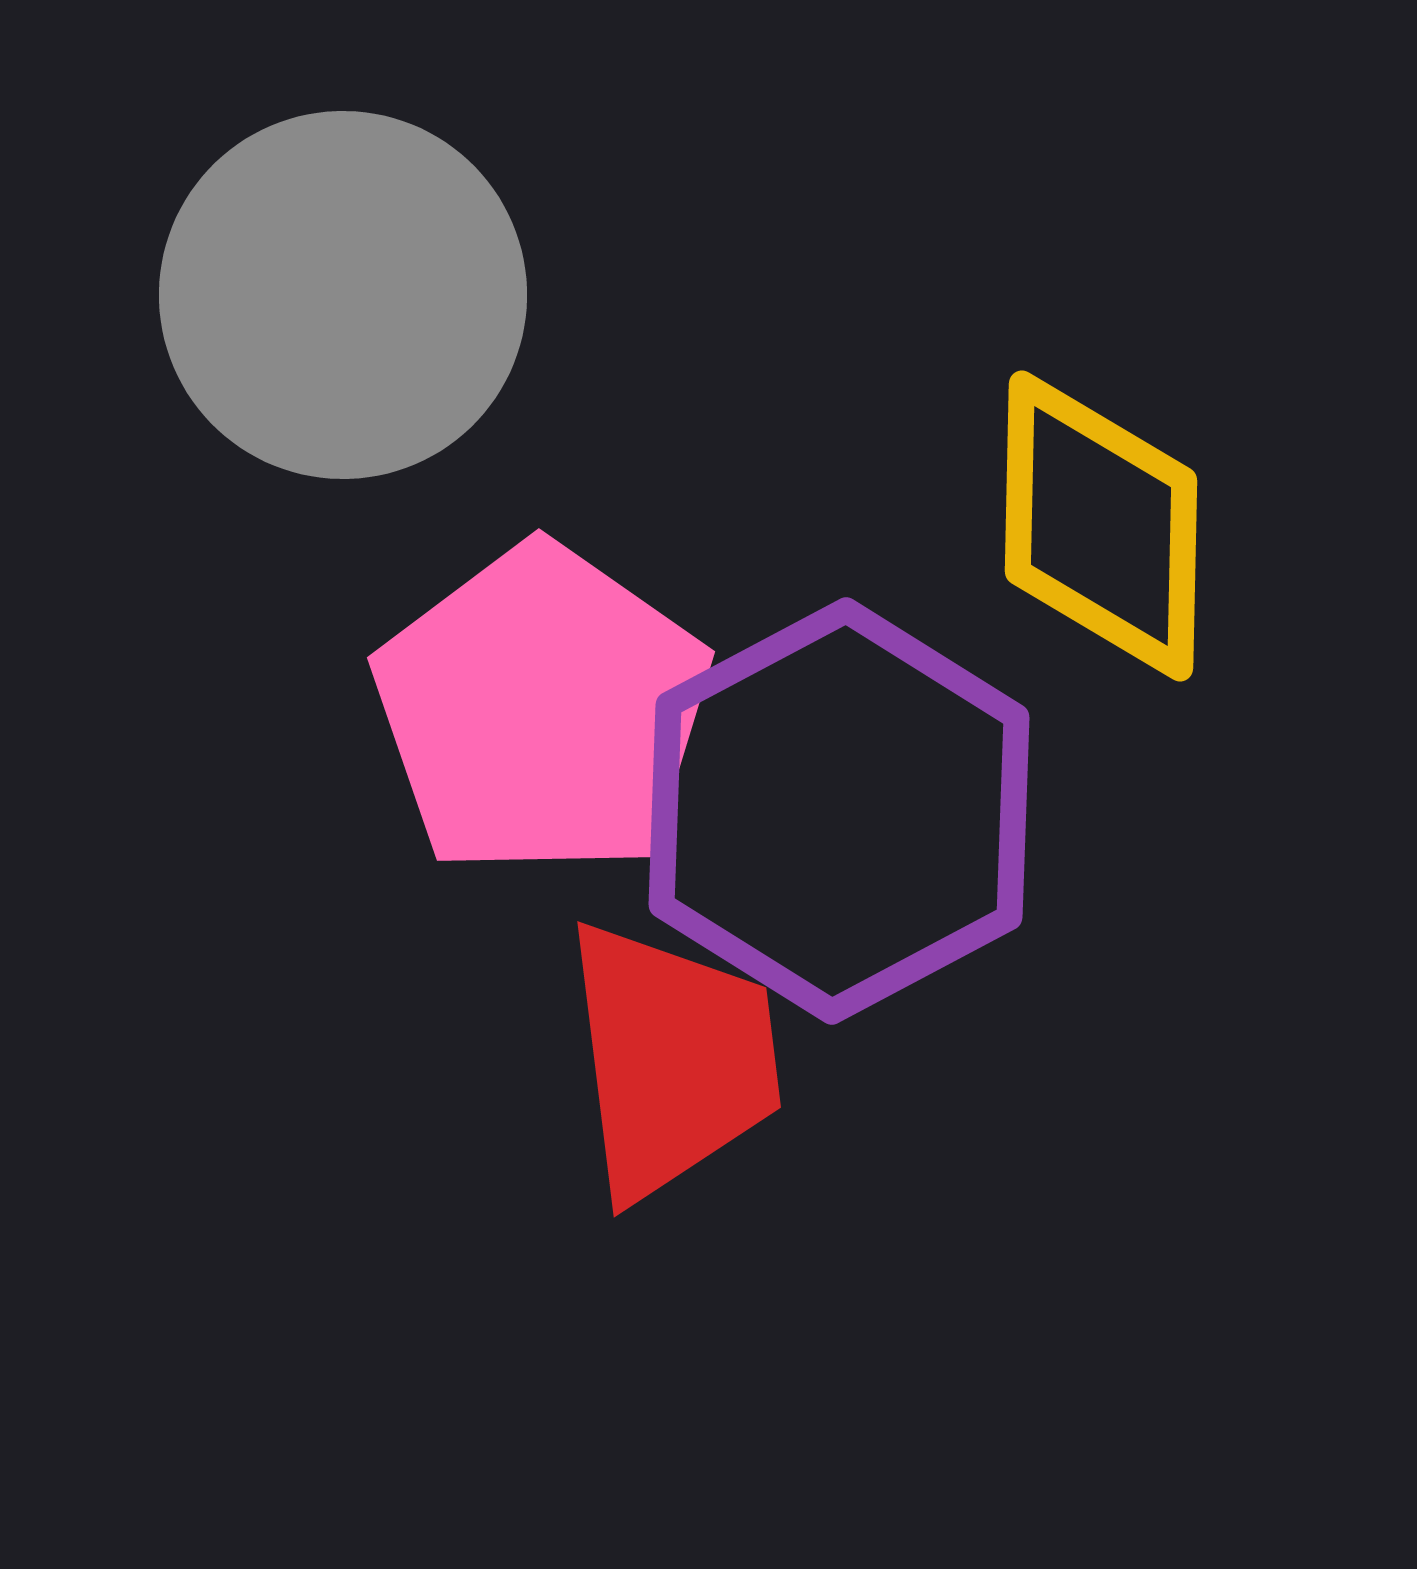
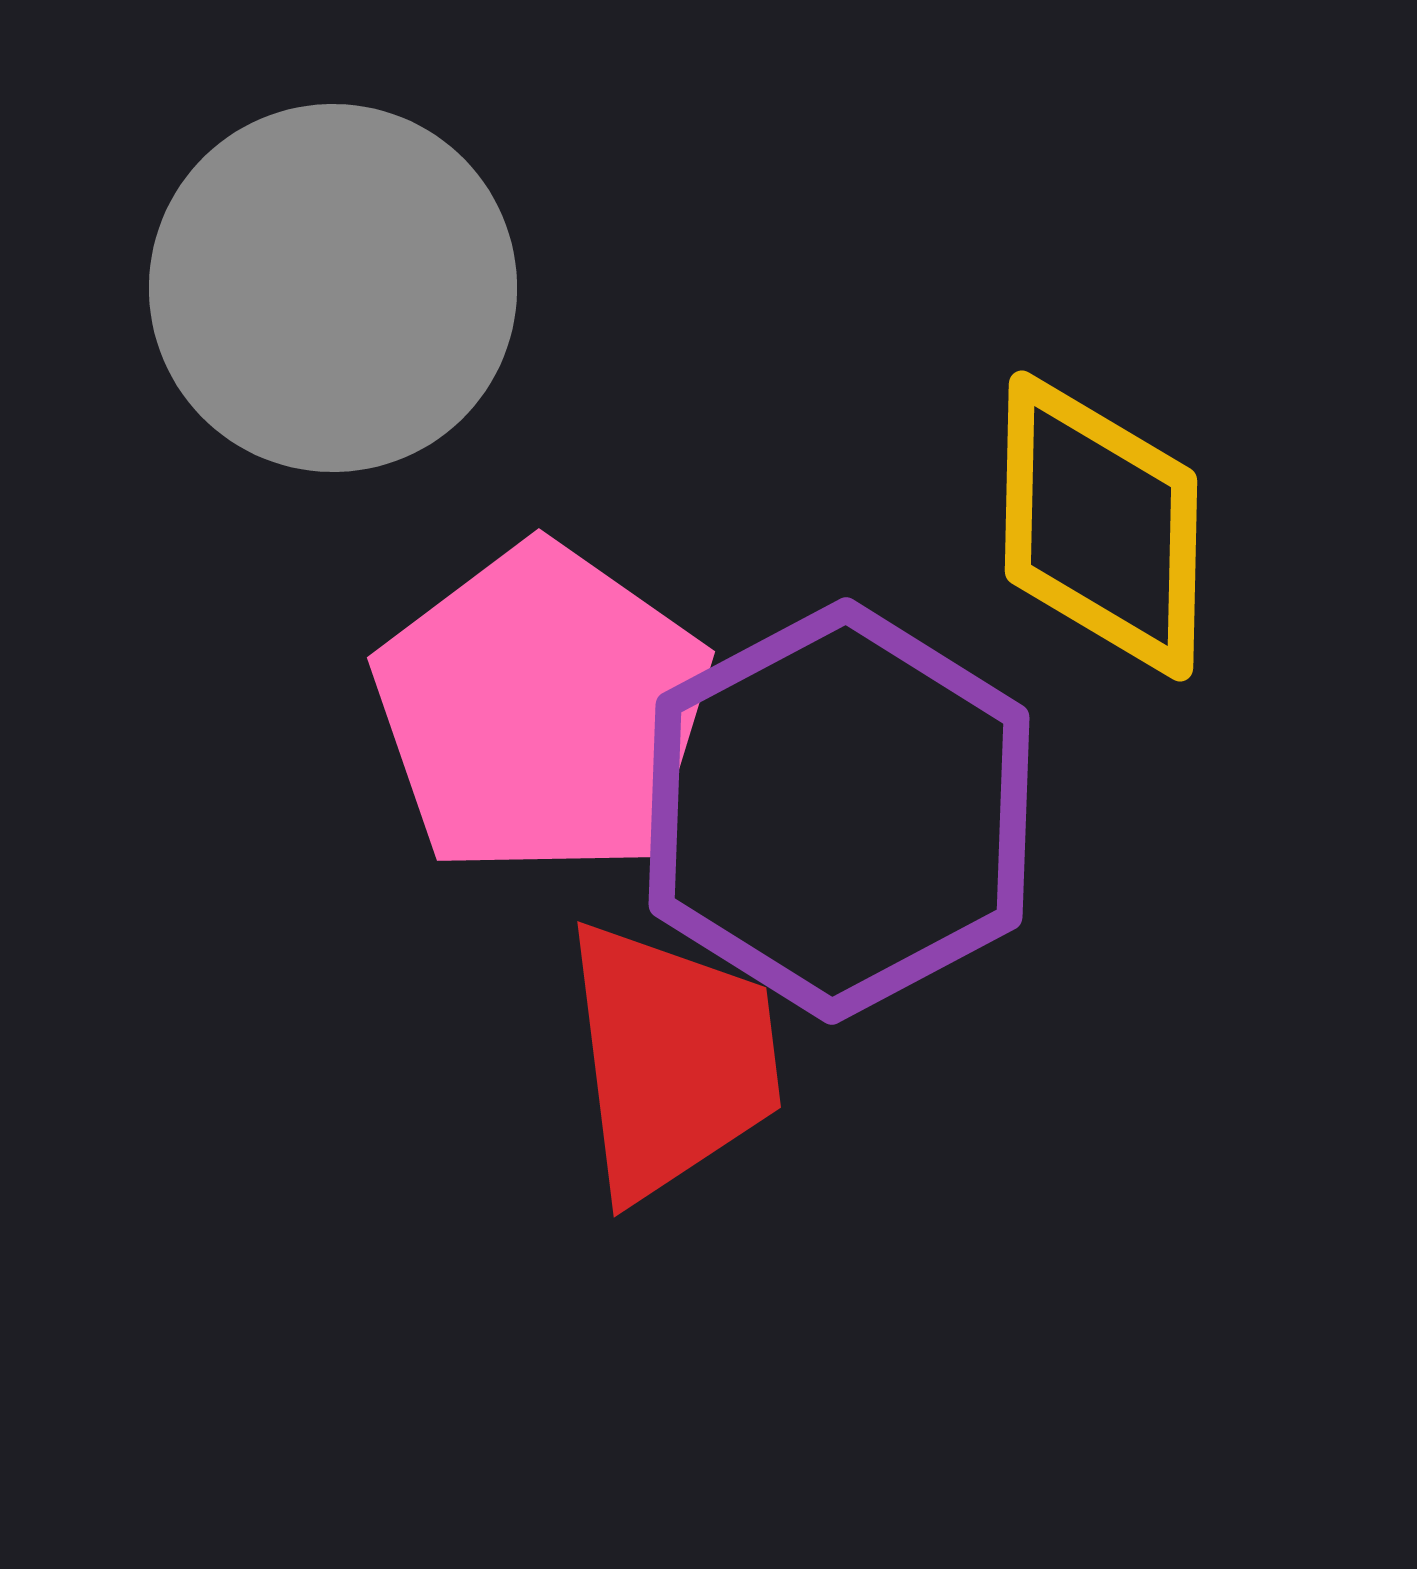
gray circle: moved 10 px left, 7 px up
